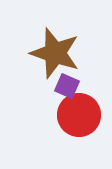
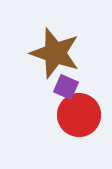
purple square: moved 1 px left, 1 px down
